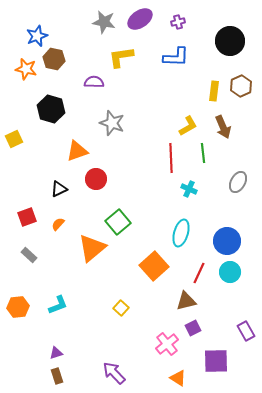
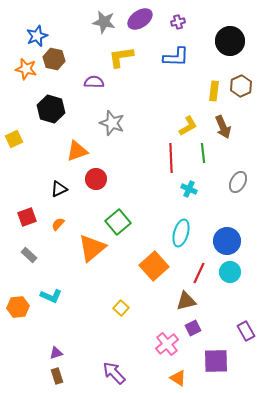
cyan L-shape at (58, 305): moved 7 px left, 9 px up; rotated 45 degrees clockwise
